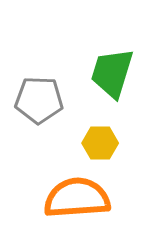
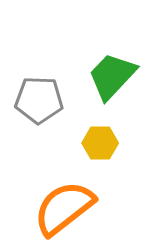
green trapezoid: moved 3 px down; rotated 26 degrees clockwise
orange semicircle: moved 13 px left, 10 px down; rotated 34 degrees counterclockwise
